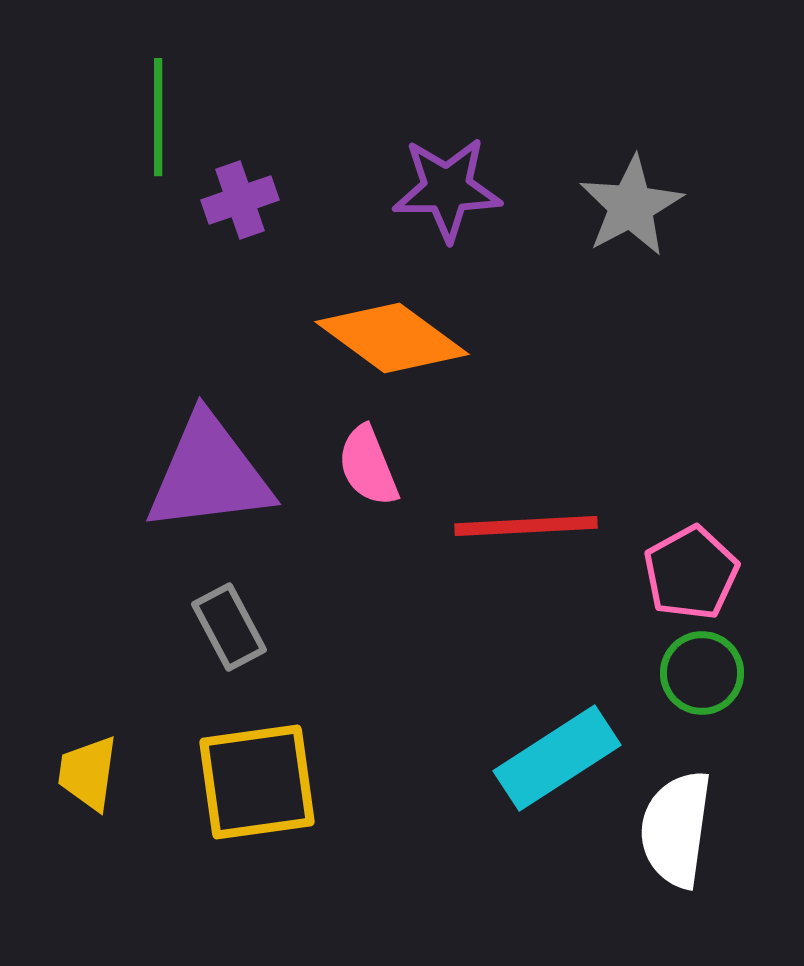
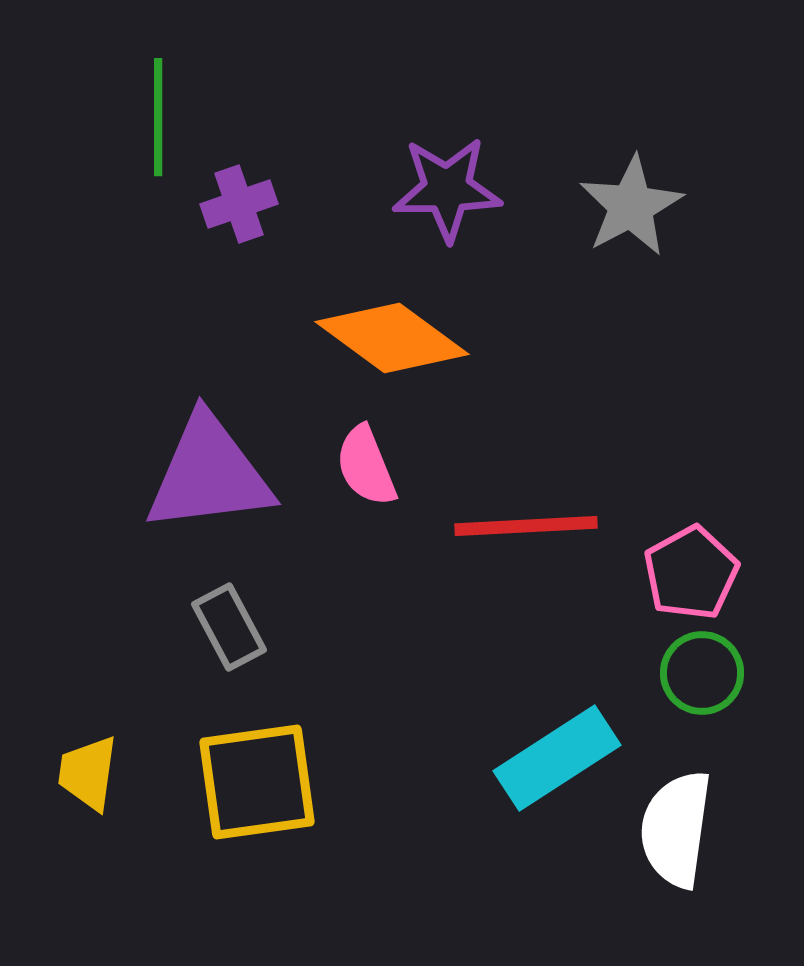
purple cross: moved 1 px left, 4 px down
pink semicircle: moved 2 px left
